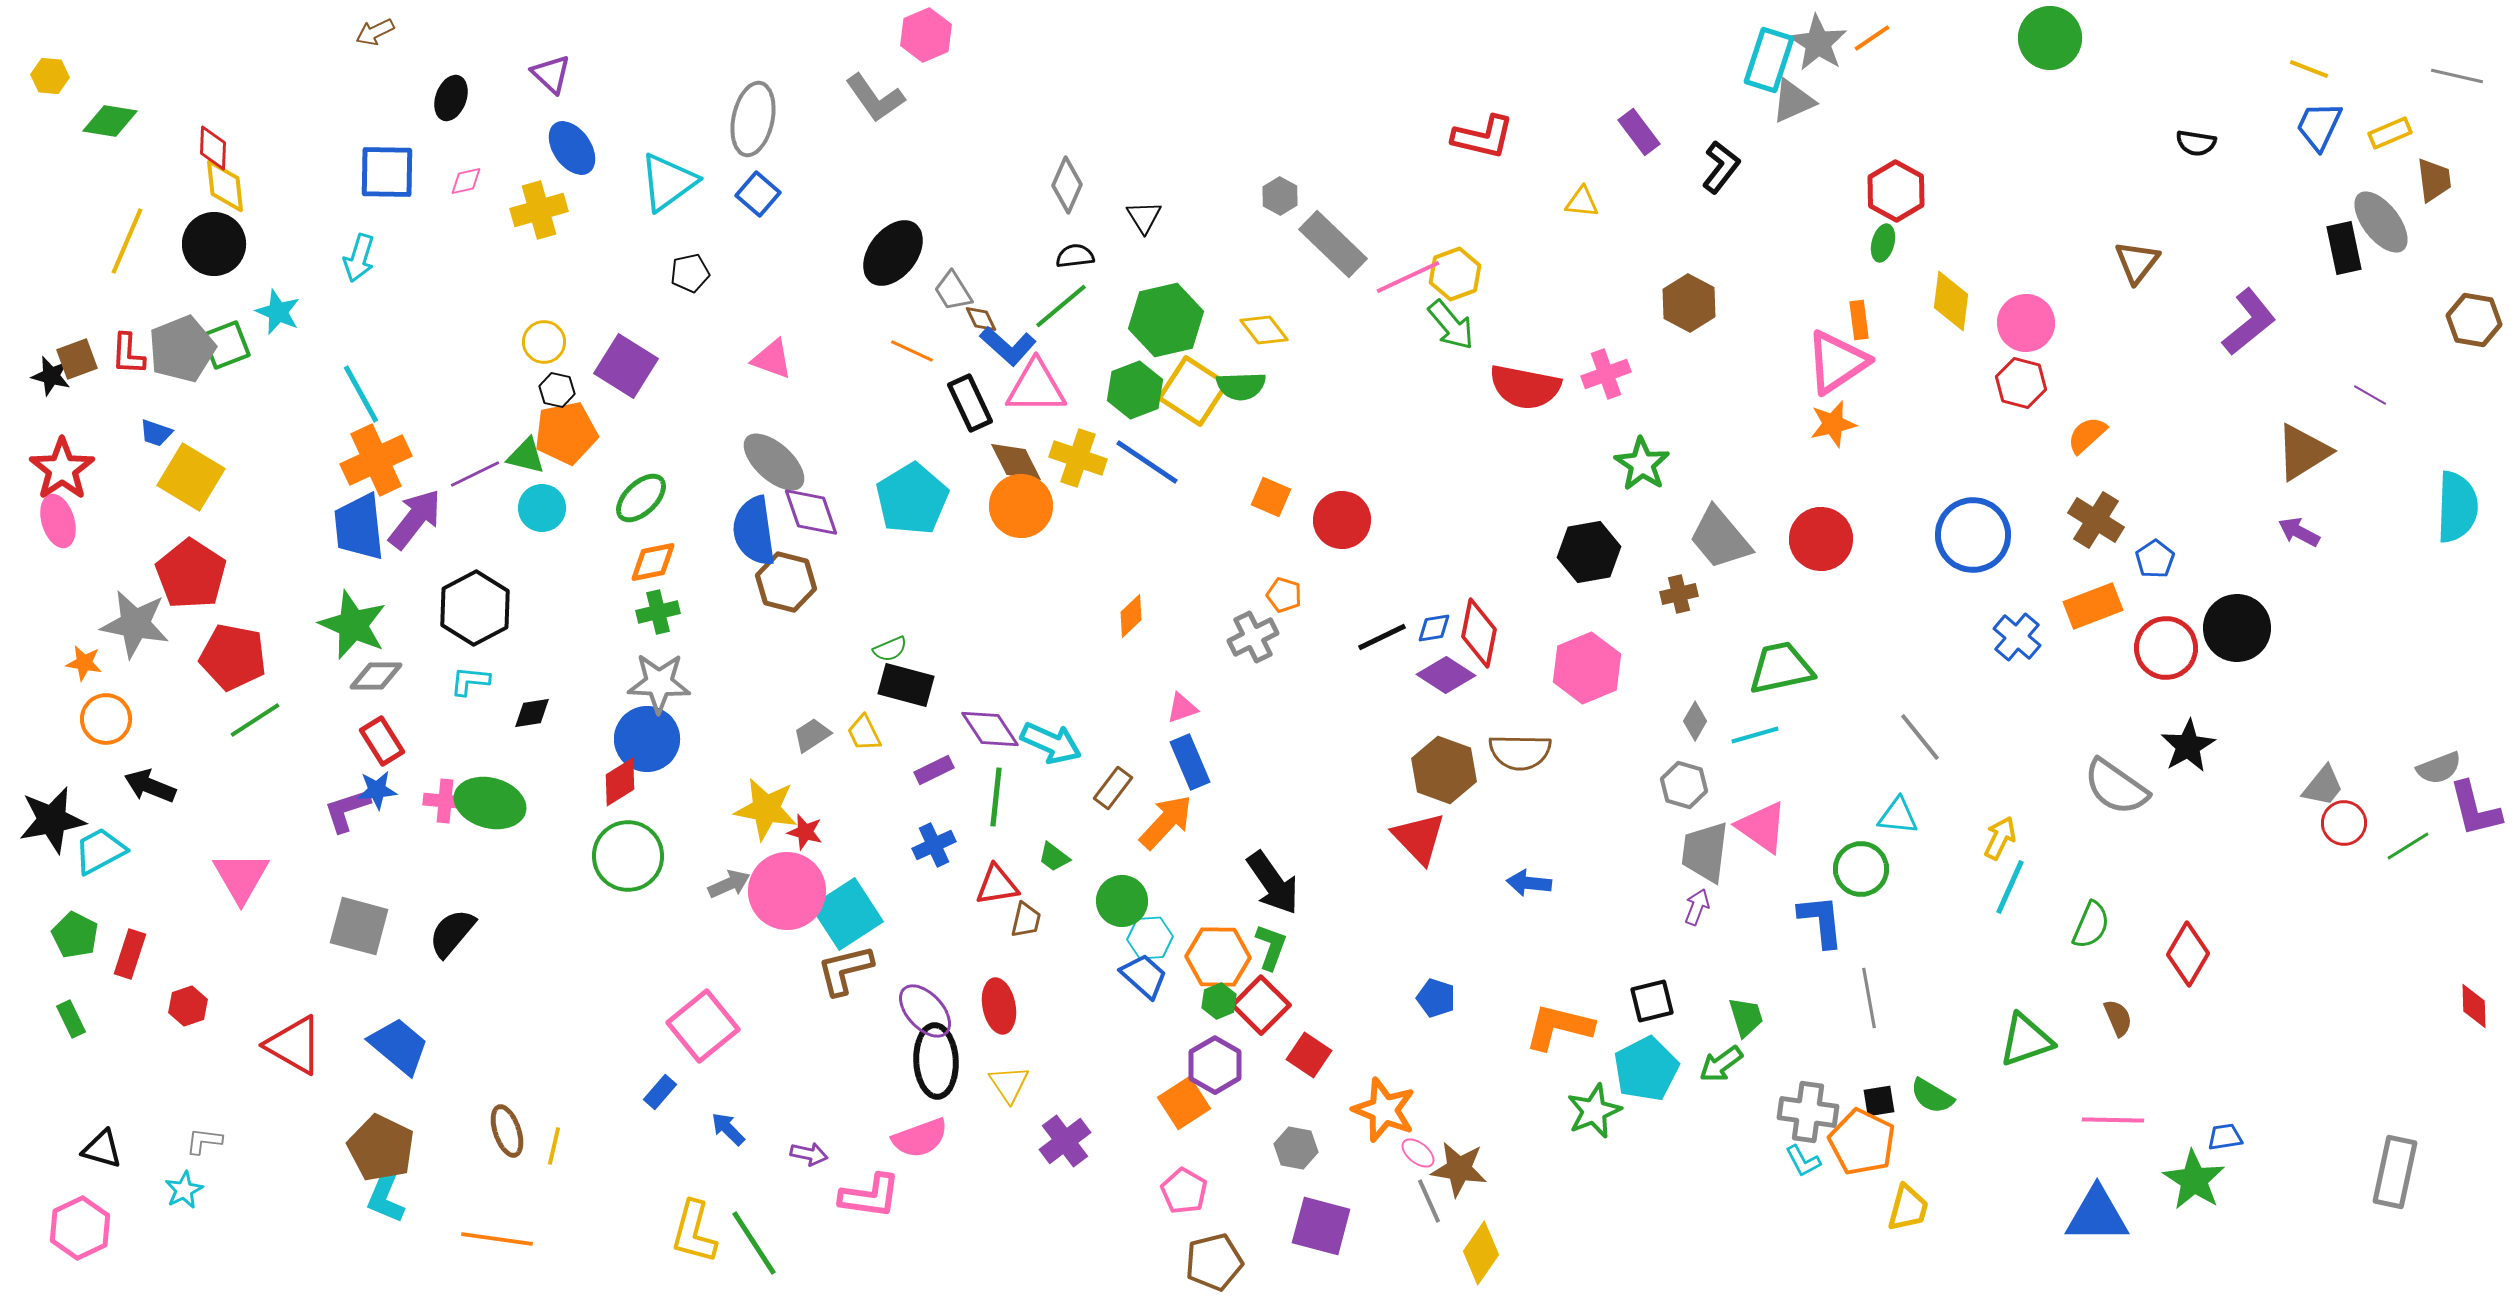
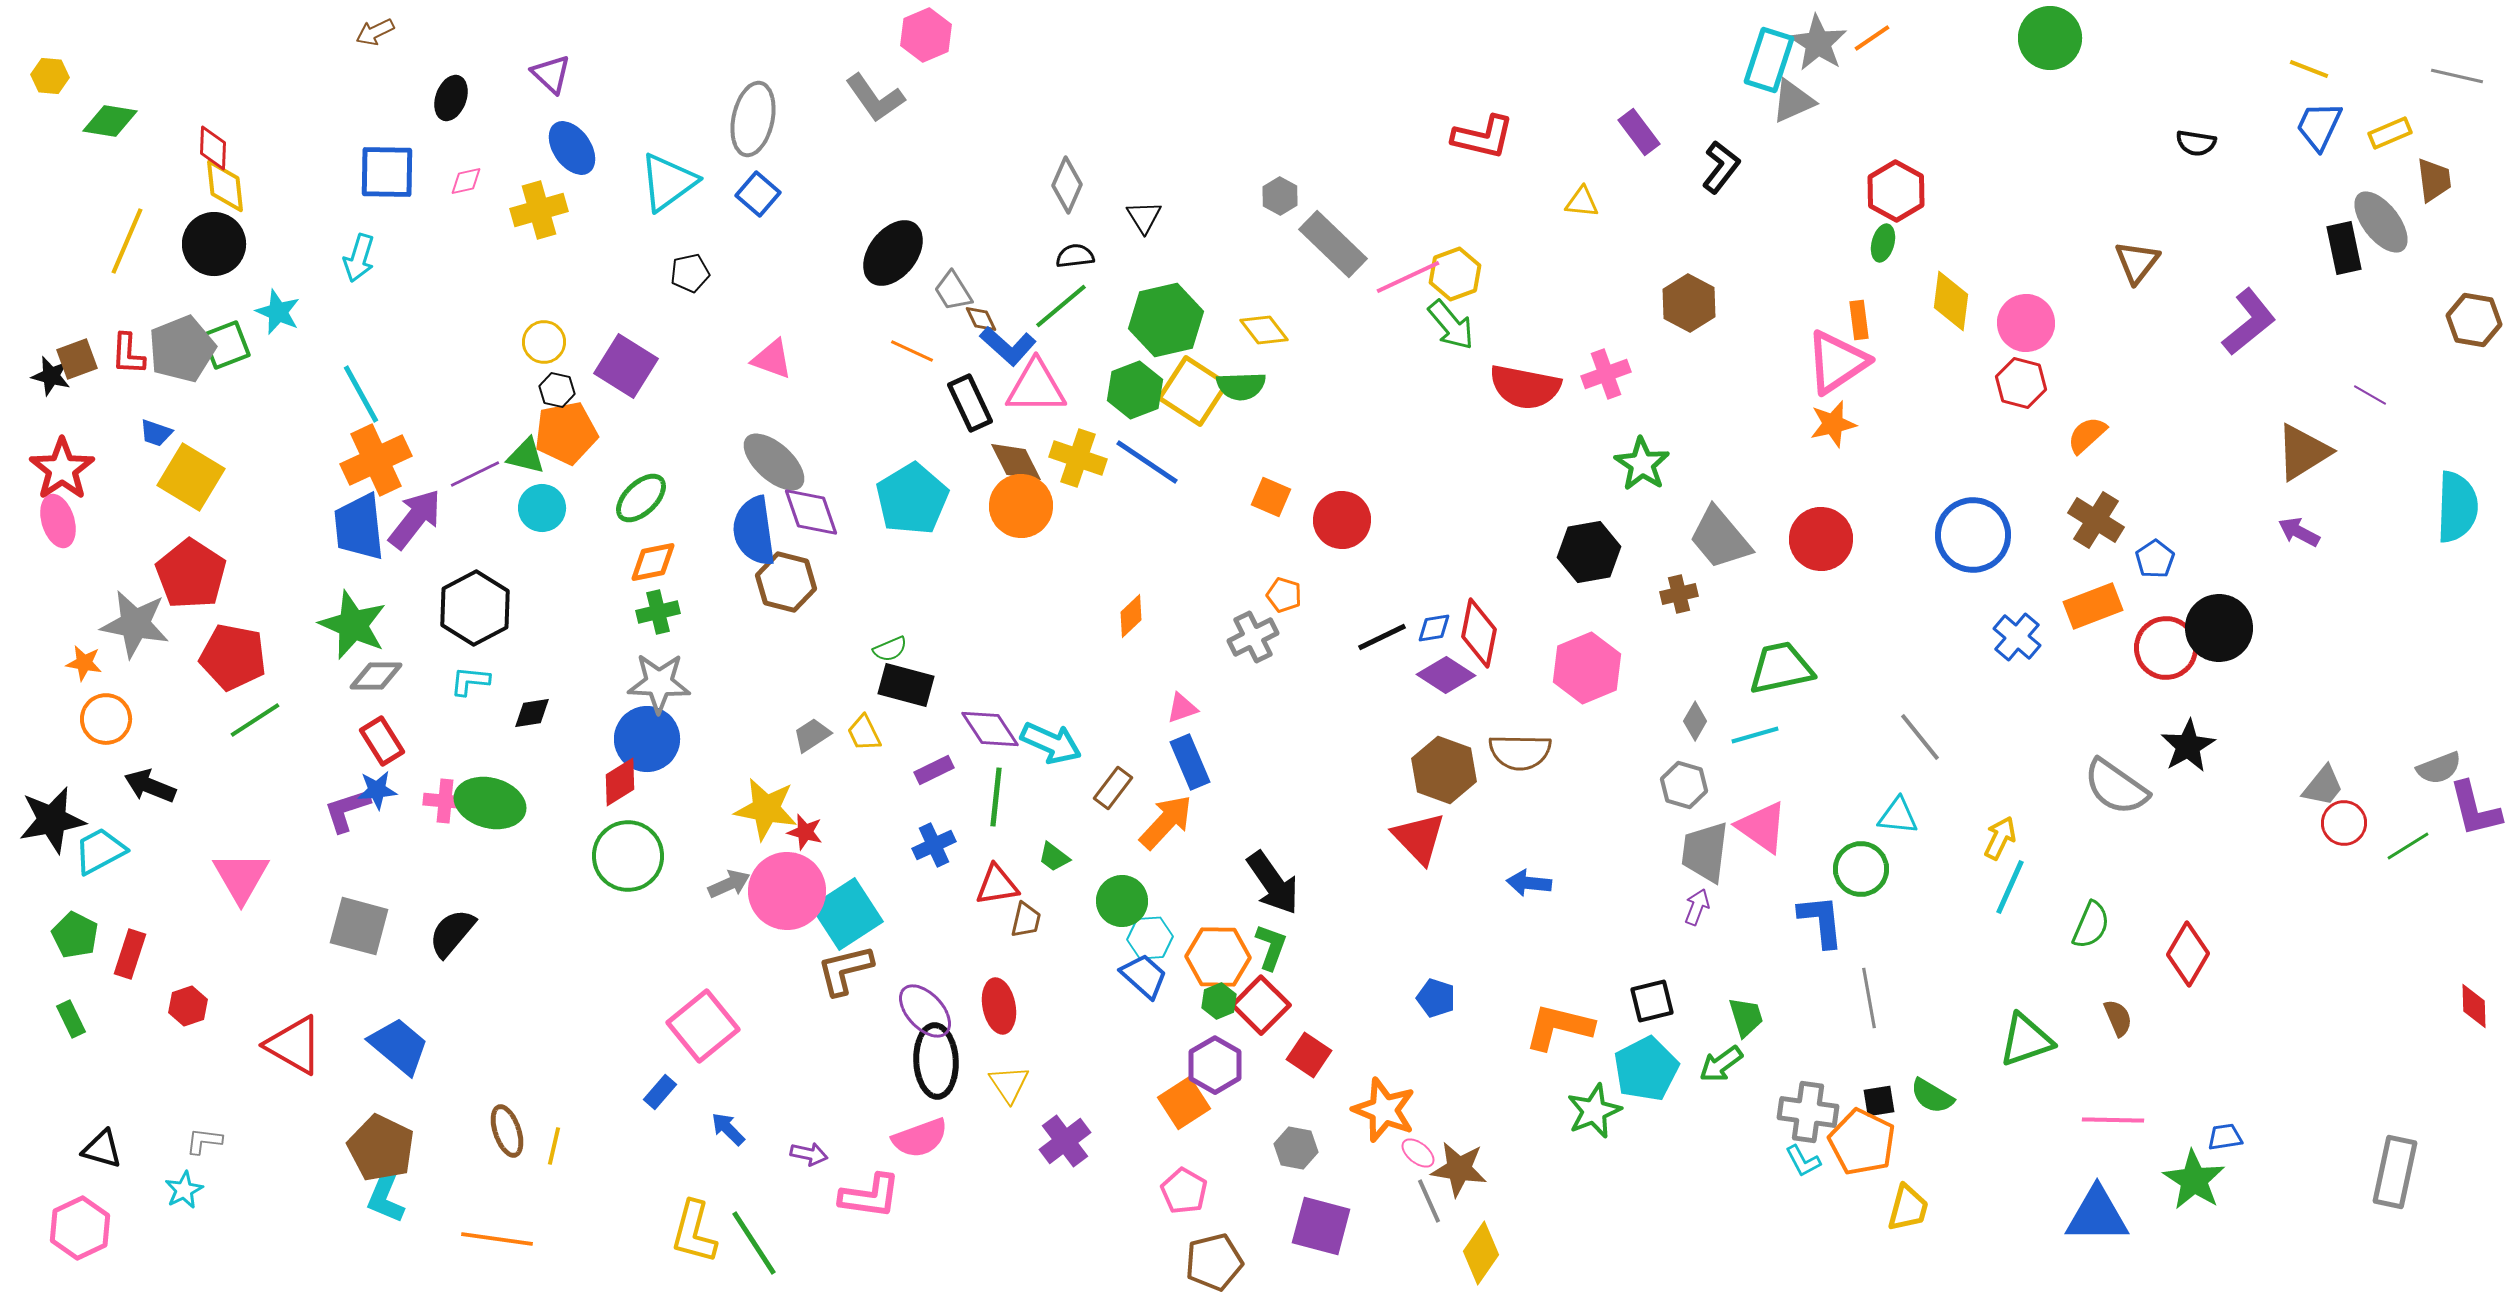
black circle at (2237, 628): moved 18 px left
